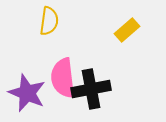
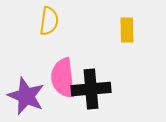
yellow rectangle: rotated 50 degrees counterclockwise
black cross: rotated 6 degrees clockwise
purple star: moved 1 px left, 3 px down
